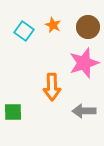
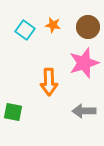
orange star: rotated 14 degrees counterclockwise
cyan square: moved 1 px right, 1 px up
orange arrow: moved 3 px left, 5 px up
green square: rotated 12 degrees clockwise
